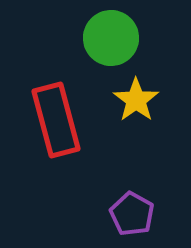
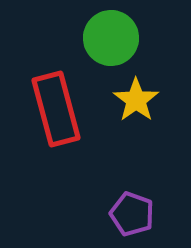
red rectangle: moved 11 px up
purple pentagon: rotated 9 degrees counterclockwise
